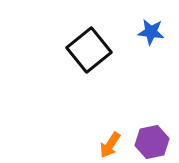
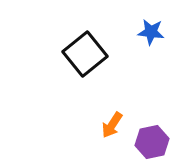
black square: moved 4 px left, 4 px down
orange arrow: moved 2 px right, 20 px up
